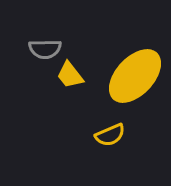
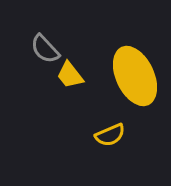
gray semicircle: rotated 48 degrees clockwise
yellow ellipse: rotated 68 degrees counterclockwise
